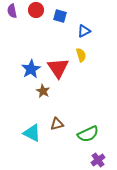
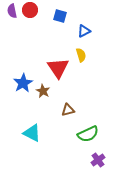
red circle: moved 6 px left
blue star: moved 8 px left, 14 px down
brown triangle: moved 11 px right, 14 px up
